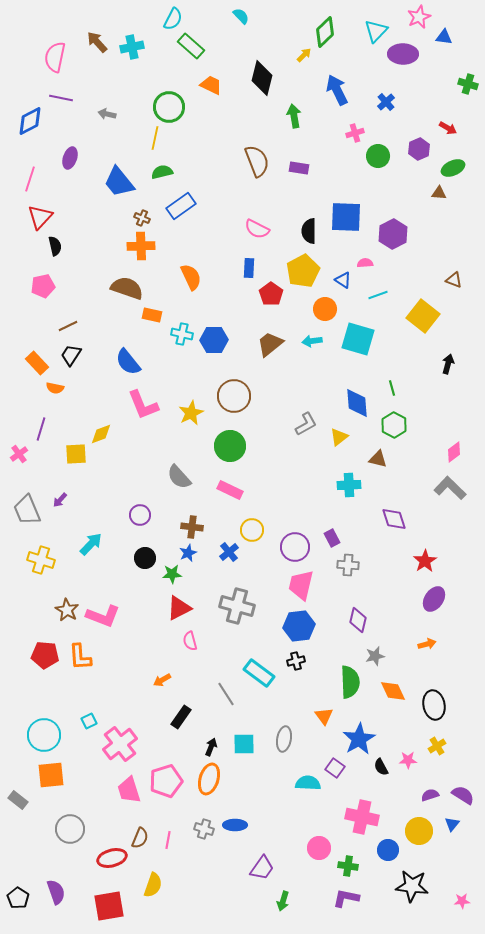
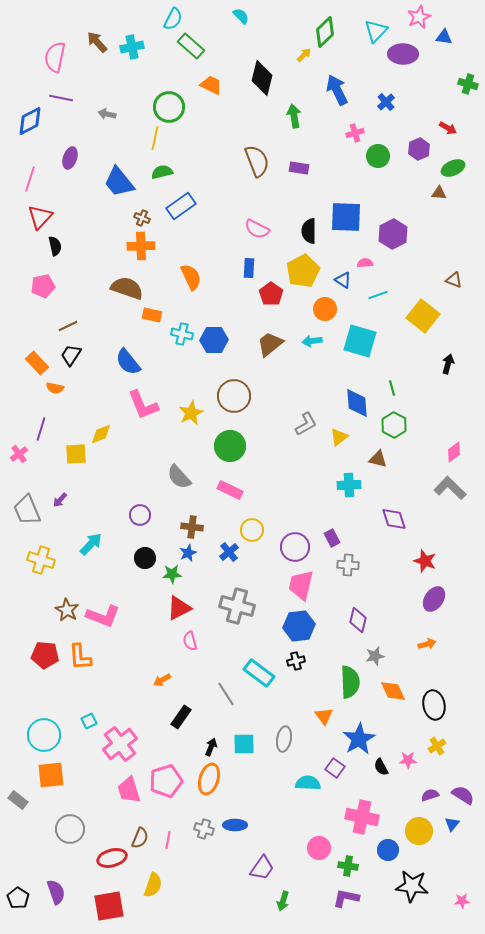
cyan square at (358, 339): moved 2 px right, 2 px down
red star at (425, 561): rotated 20 degrees counterclockwise
